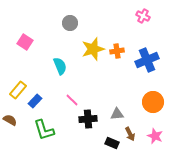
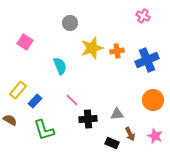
yellow star: moved 1 px left, 1 px up
orange circle: moved 2 px up
